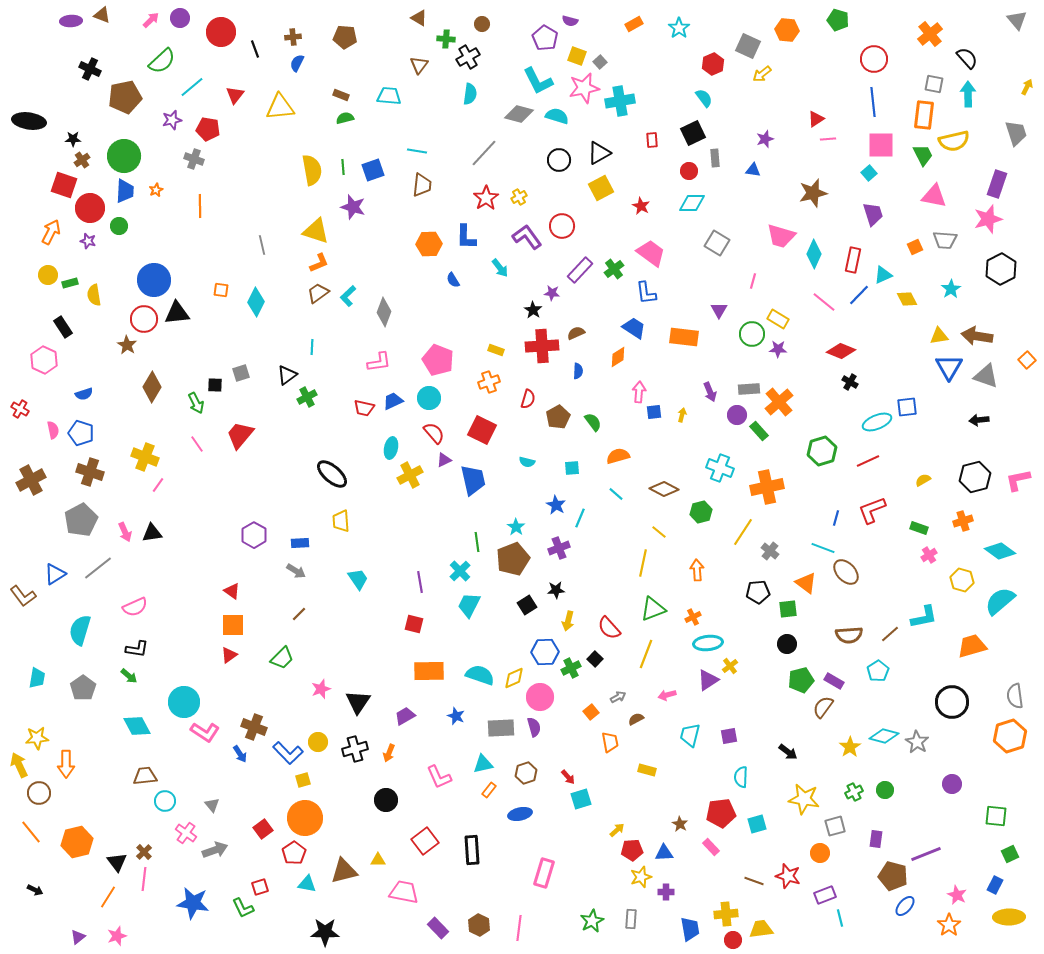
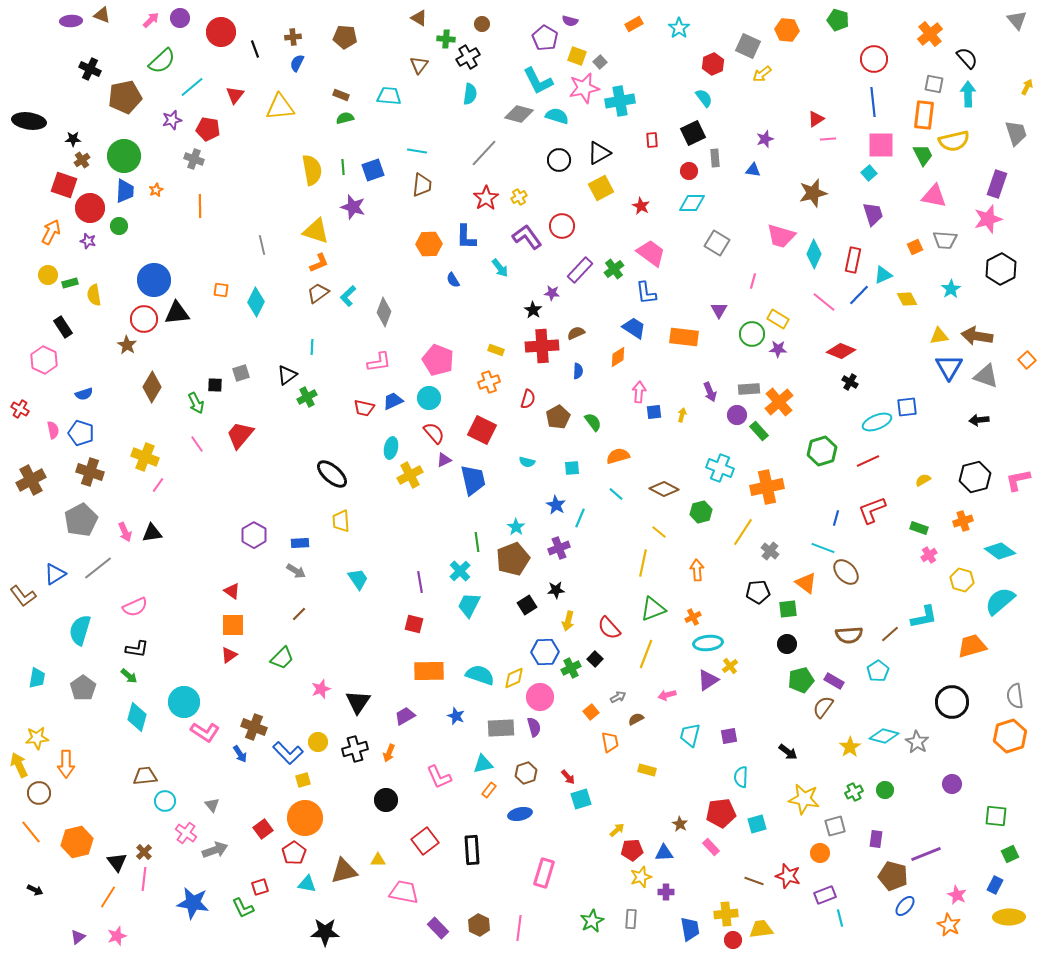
cyan diamond at (137, 726): moved 9 px up; rotated 44 degrees clockwise
orange star at (949, 925): rotated 10 degrees counterclockwise
